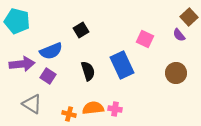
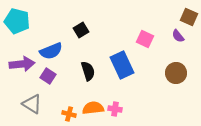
brown square: rotated 24 degrees counterclockwise
purple semicircle: moved 1 px left, 1 px down
